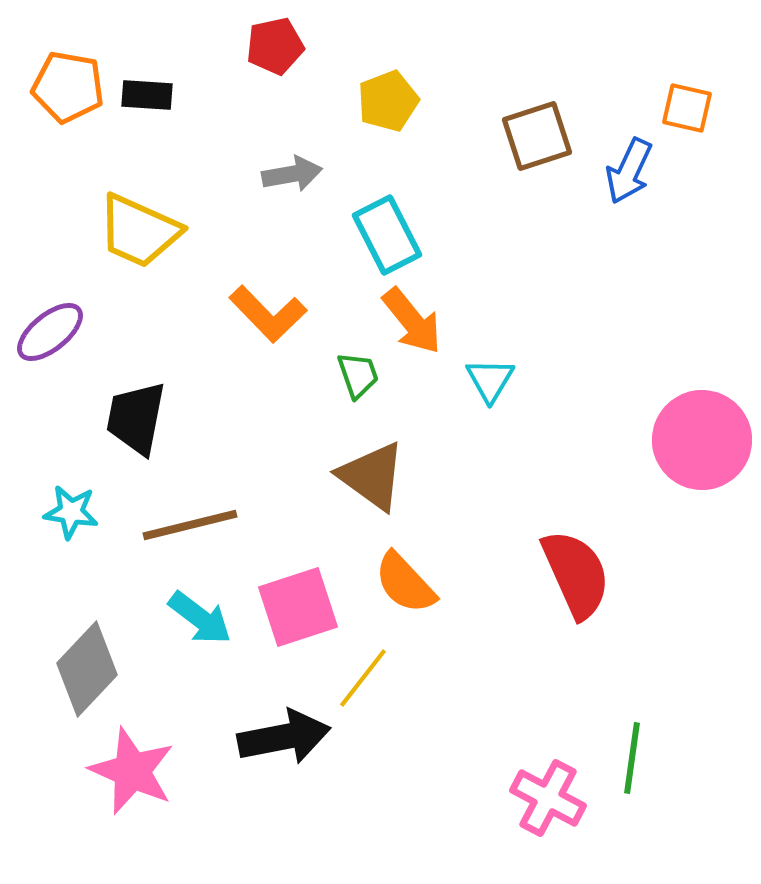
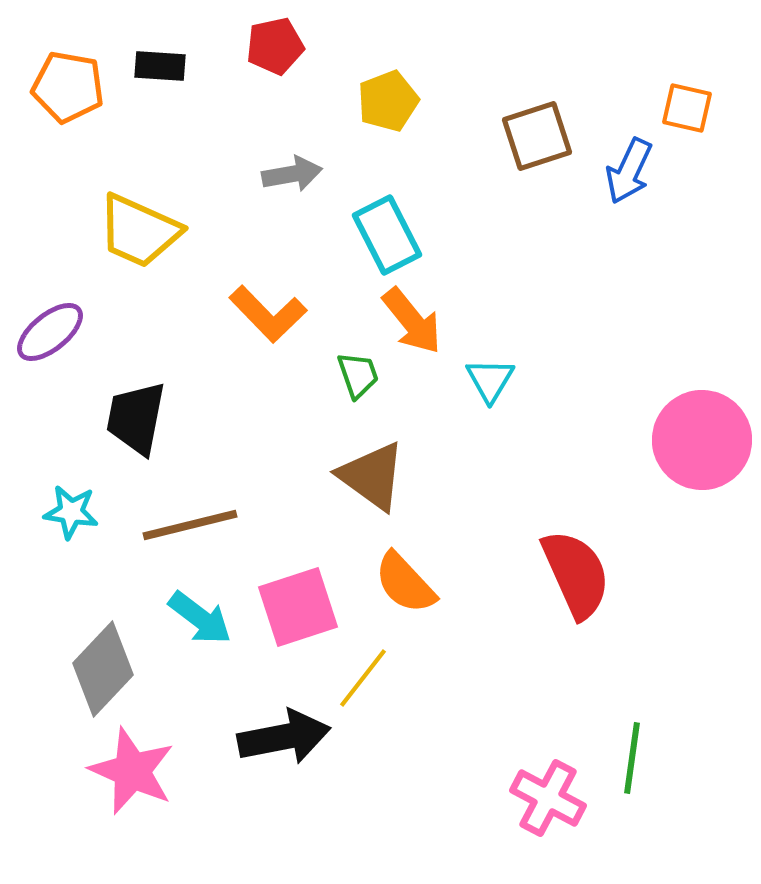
black rectangle: moved 13 px right, 29 px up
gray diamond: moved 16 px right
